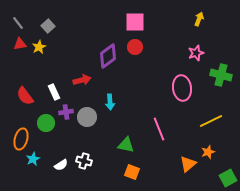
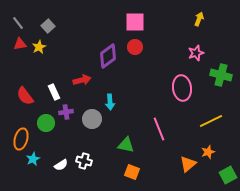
gray circle: moved 5 px right, 2 px down
green square: moved 3 px up
